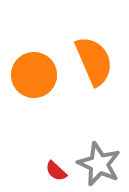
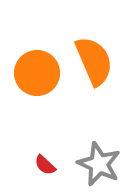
orange circle: moved 3 px right, 2 px up
red semicircle: moved 11 px left, 6 px up
